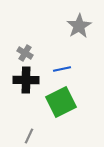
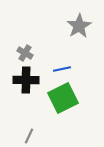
green square: moved 2 px right, 4 px up
